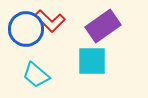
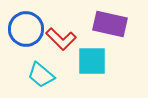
red L-shape: moved 11 px right, 18 px down
purple rectangle: moved 7 px right, 2 px up; rotated 48 degrees clockwise
cyan trapezoid: moved 5 px right
